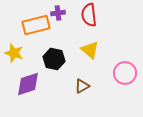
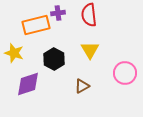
yellow triangle: rotated 18 degrees clockwise
black hexagon: rotated 15 degrees clockwise
